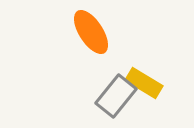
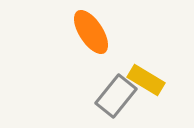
yellow rectangle: moved 2 px right, 3 px up
